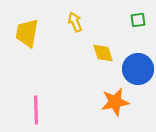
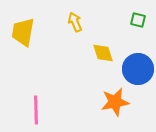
green square: rotated 21 degrees clockwise
yellow trapezoid: moved 4 px left, 1 px up
